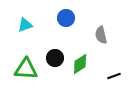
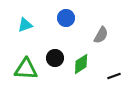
gray semicircle: rotated 138 degrees counterclockwise
green diamond: moved 1 px right
